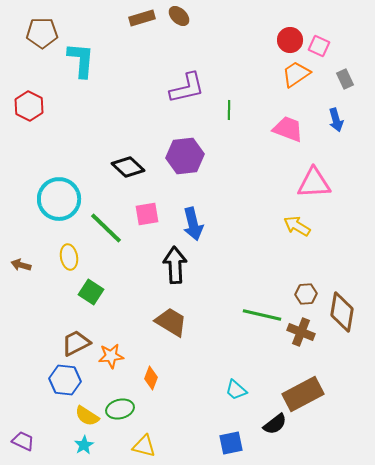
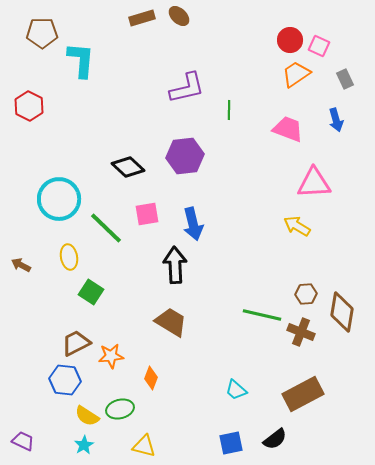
brown arrow at (21, 265): rotated 12 degrees clockwise
black semicircle at (275, 424): moved 15 px down
